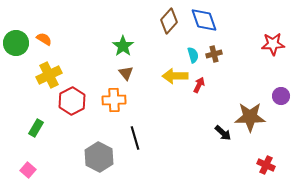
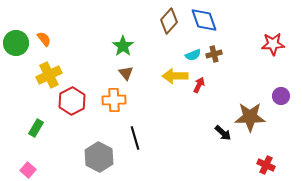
orange semicircle: rotated 21 degrees clockwise
cyan semicircle: rotated 84 degrees clockwise
